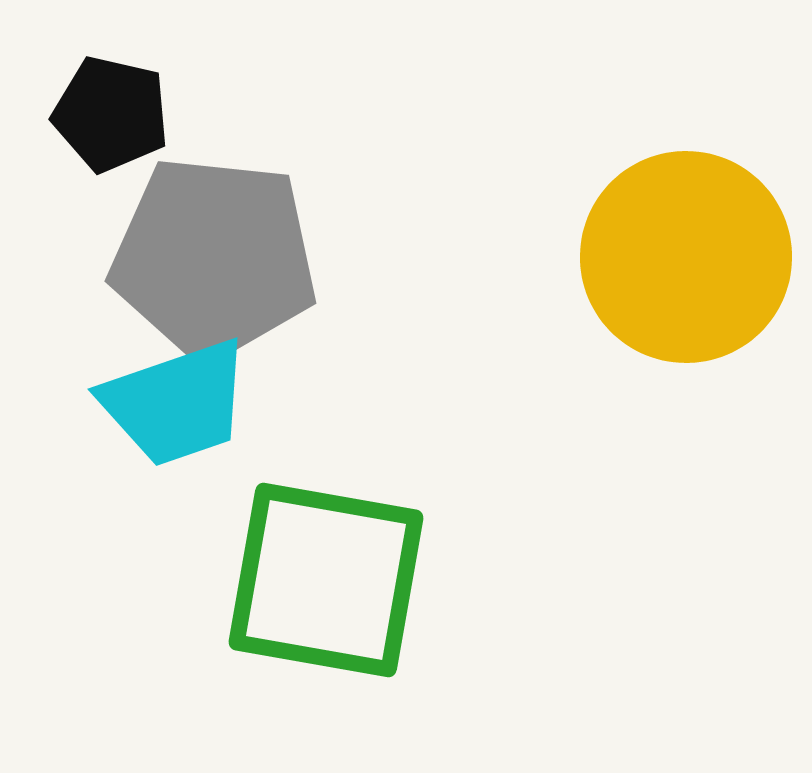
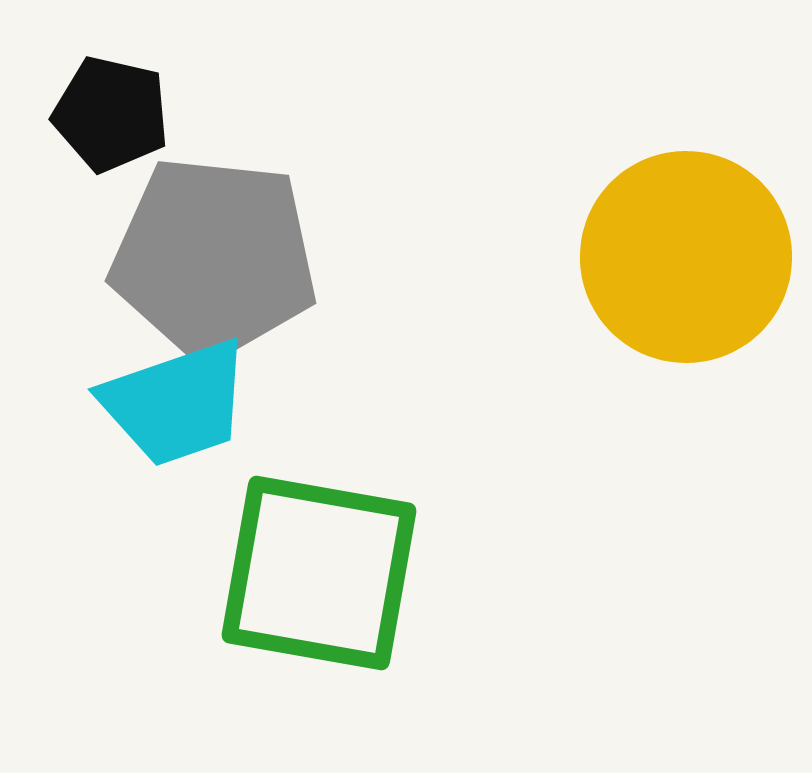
green square: moved 7 px left, 7 px up
